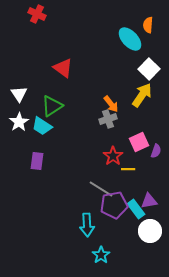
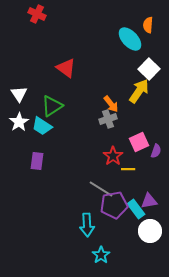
red triangle: moved 3 px right
yellow arrow: moved 3 px left, 4 px up
